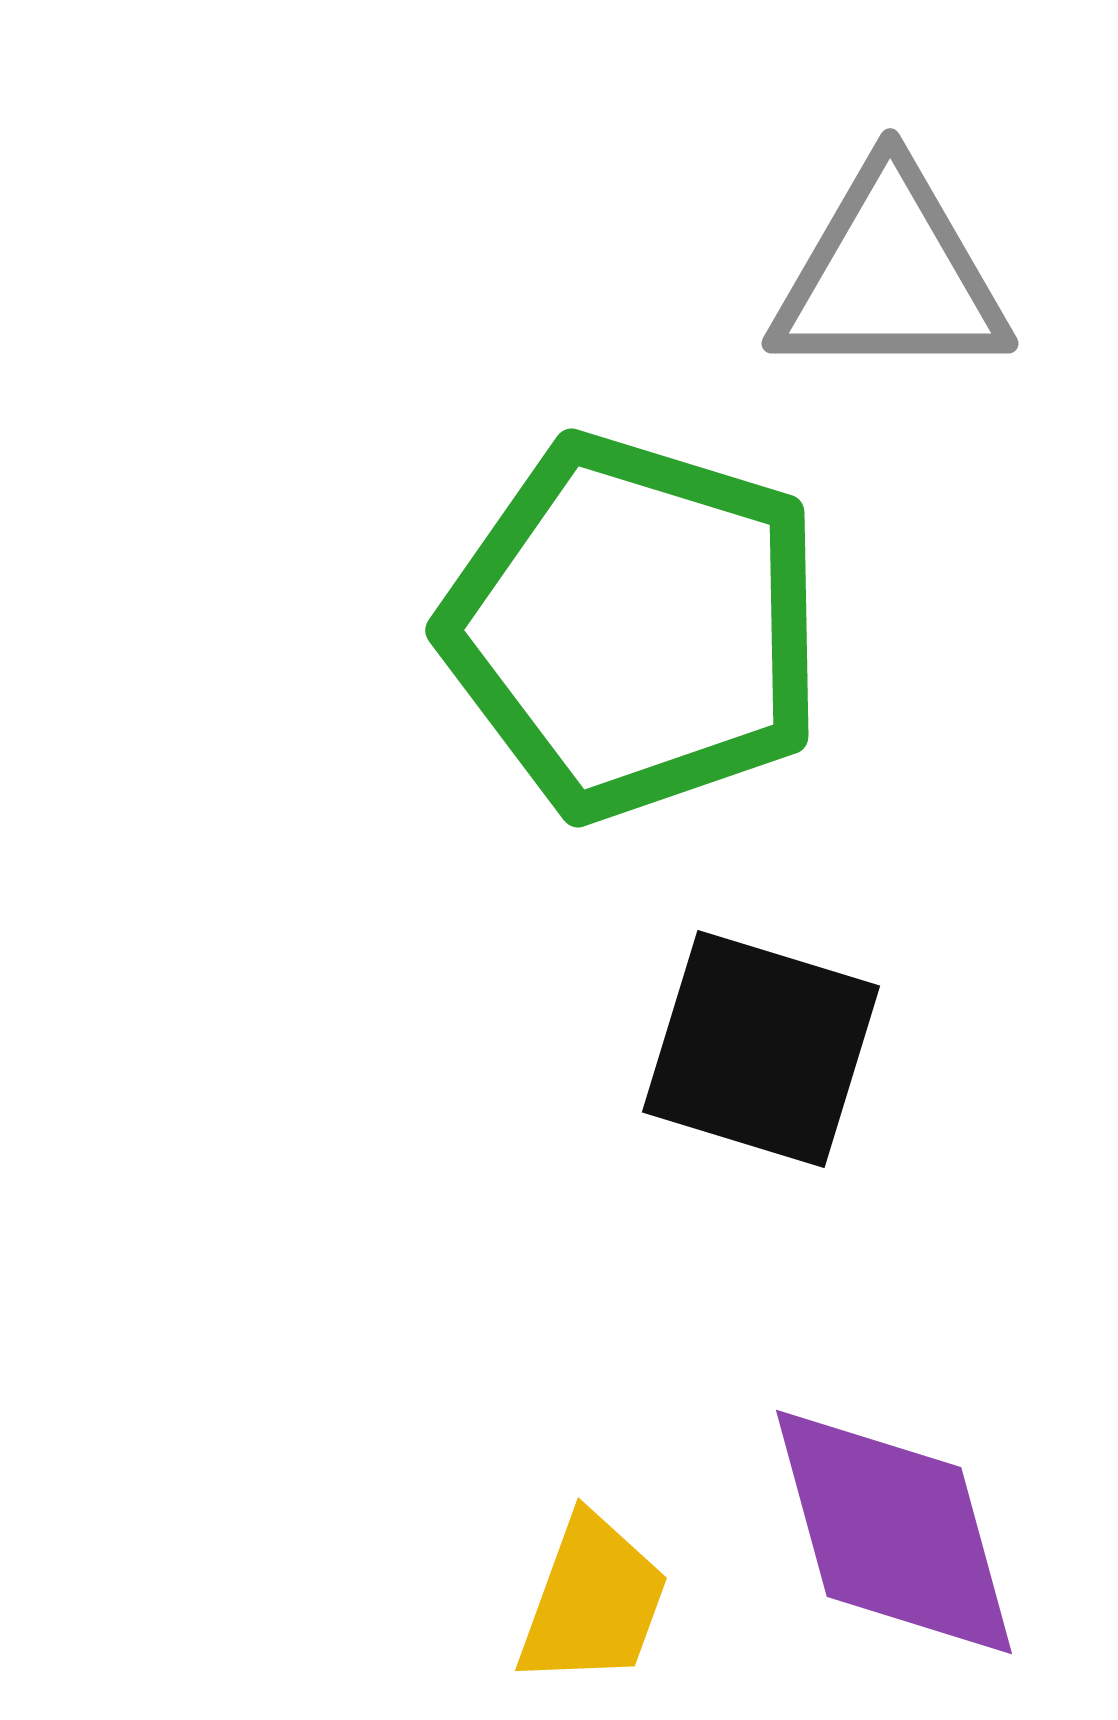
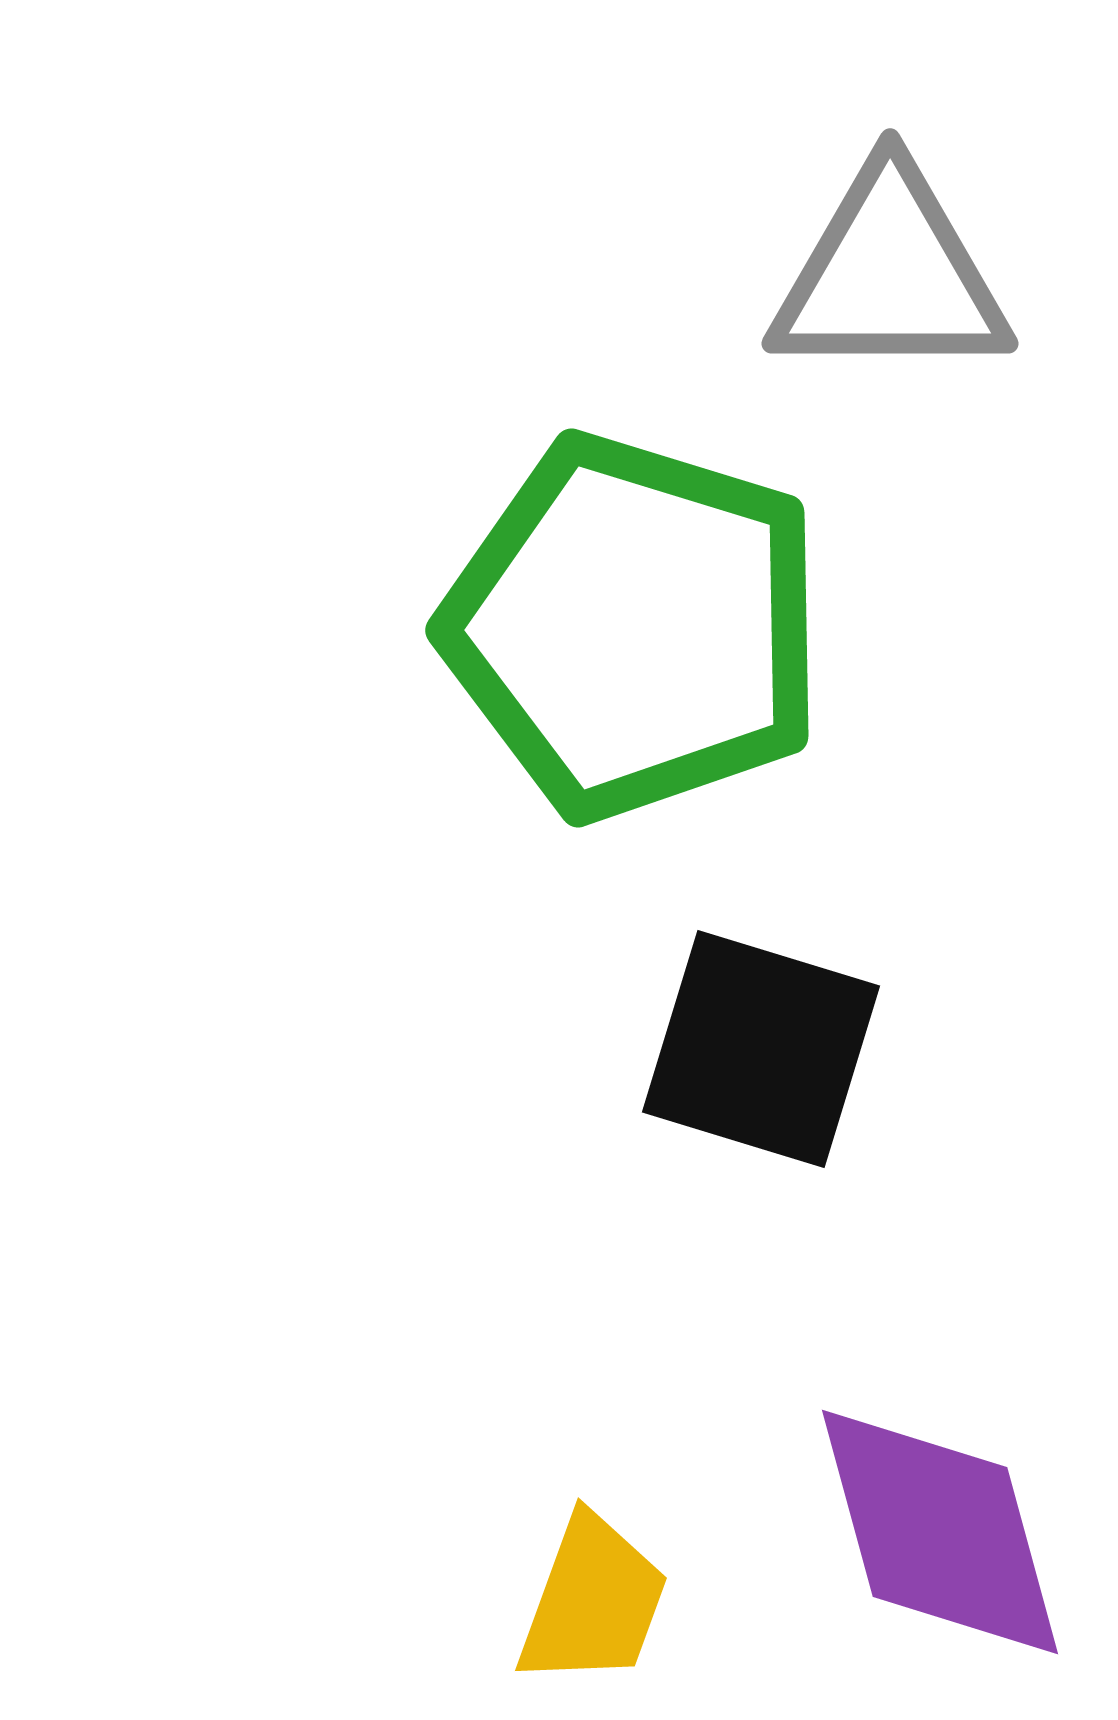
purple diamond: moved 46 px right
